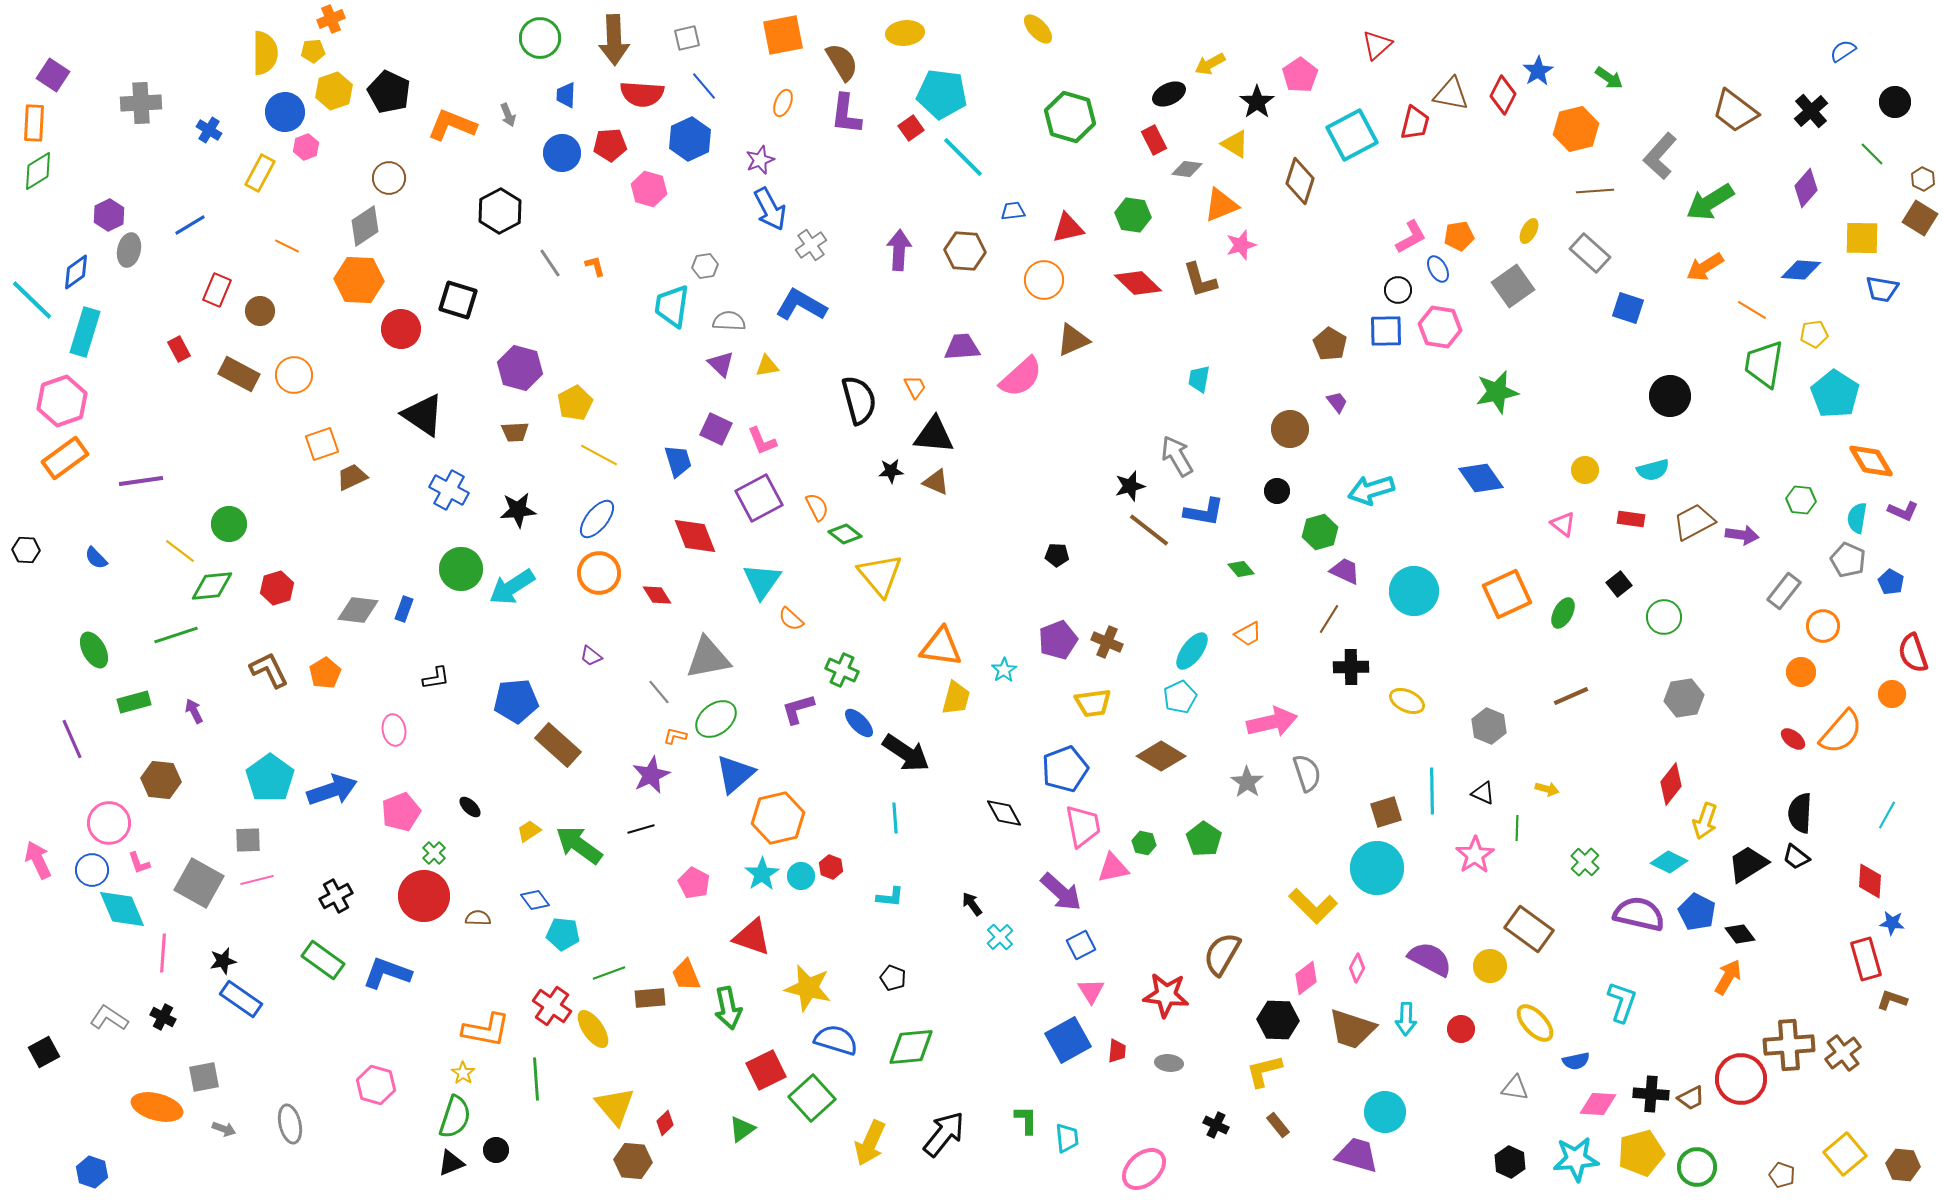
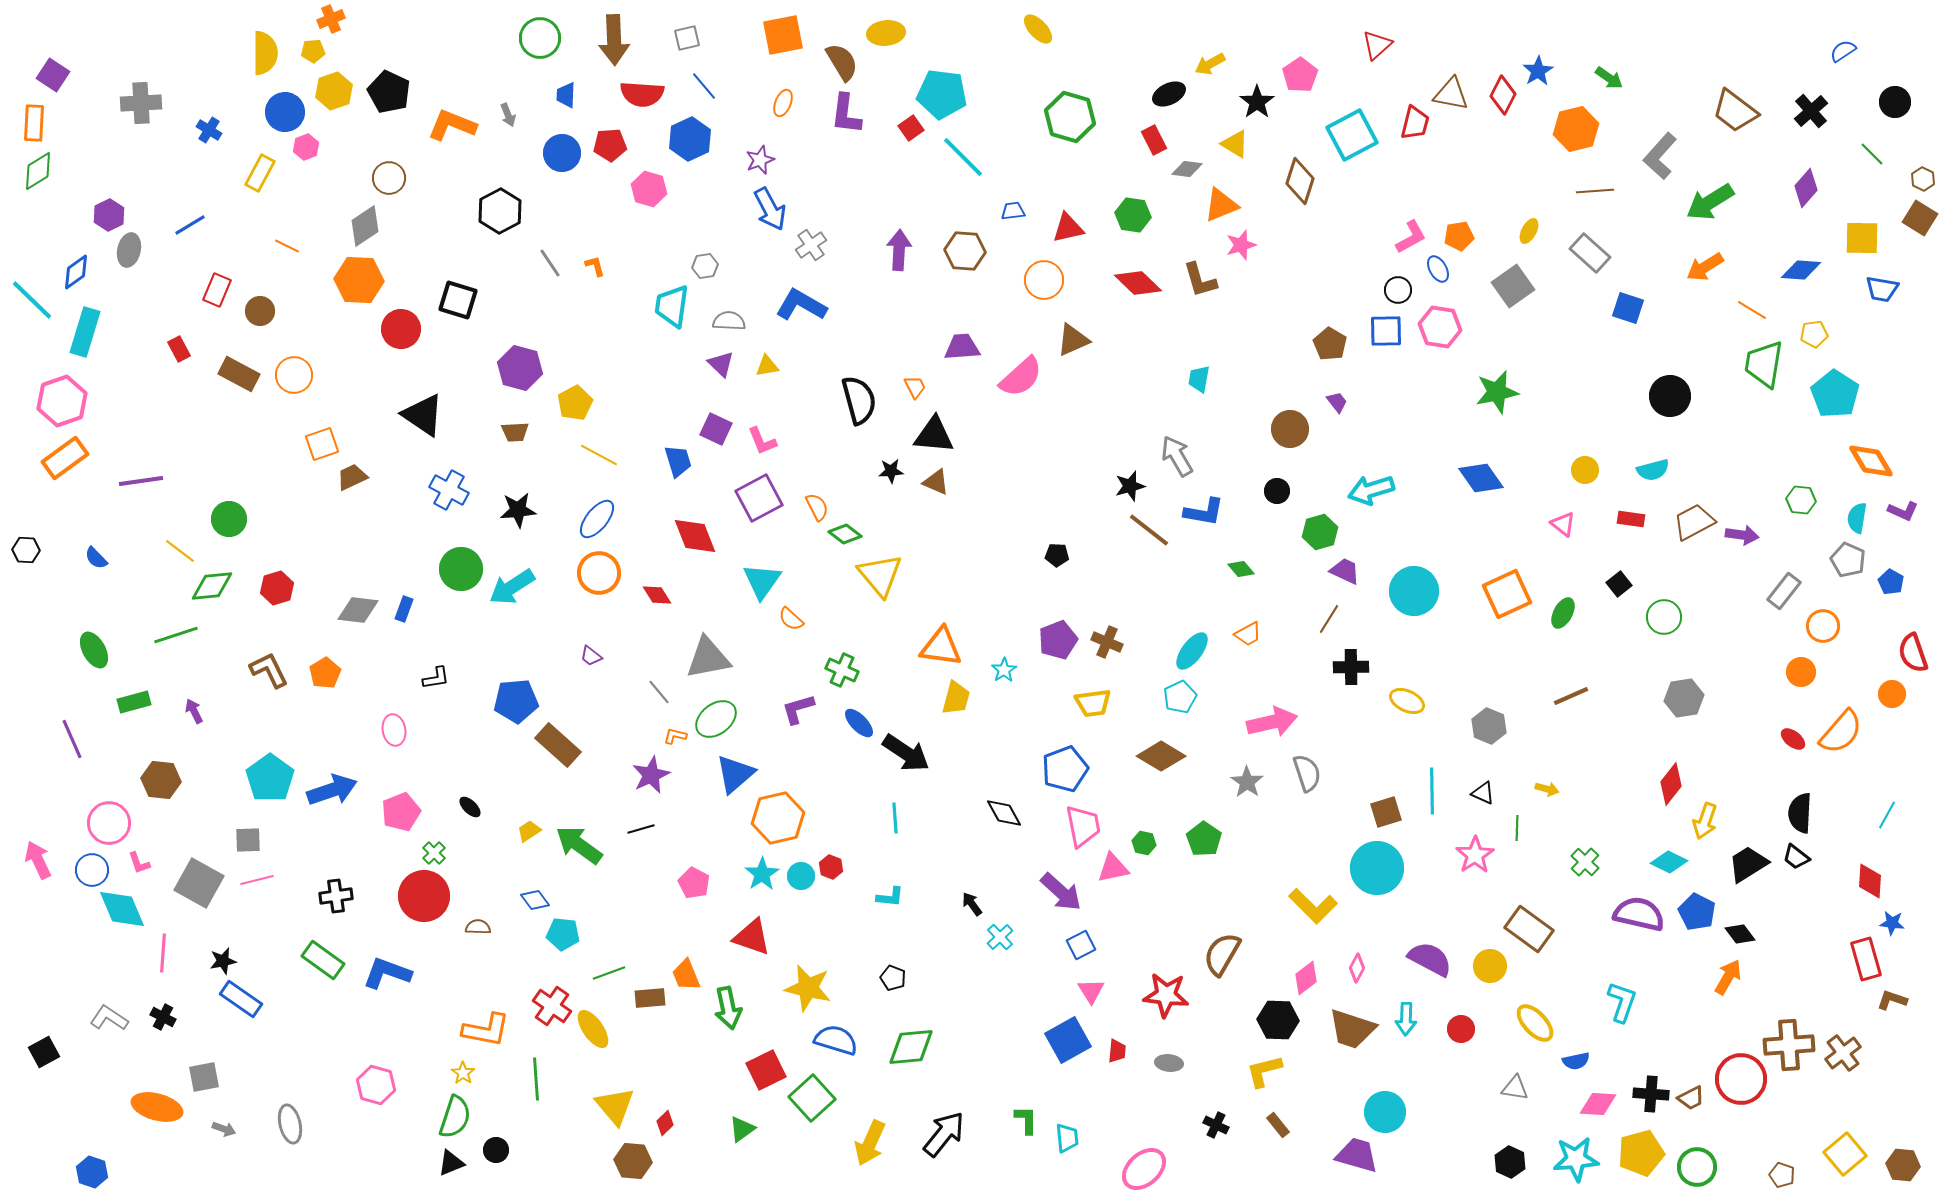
yellow ellipse at (905, 33): moved 19 px left
green circle at (229, 524): moved 5 px up
black cross at (336, 896): rotated 20 degrees clockwise
brown semicircle at (478, 918): moved 9 px down
